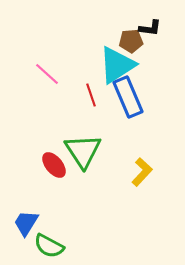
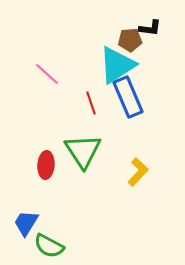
brown pentagon: moved 1 px left, 1 px up
red line: moved 8 px down
red ellipse: moved 8 px left; rotated 44 degrees clockwise
yellow L-shape: moved 4 px left
